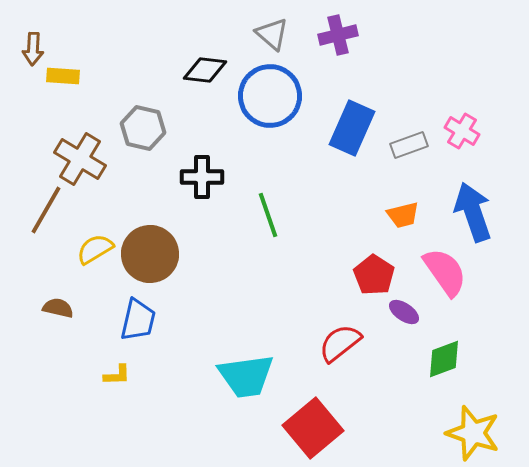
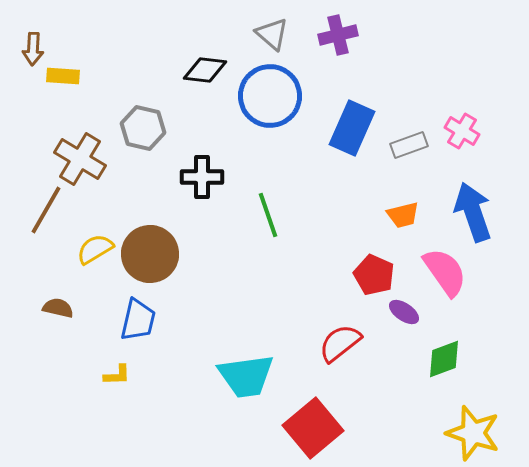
red pentagon: rotated 9 degrees counterclockwise
